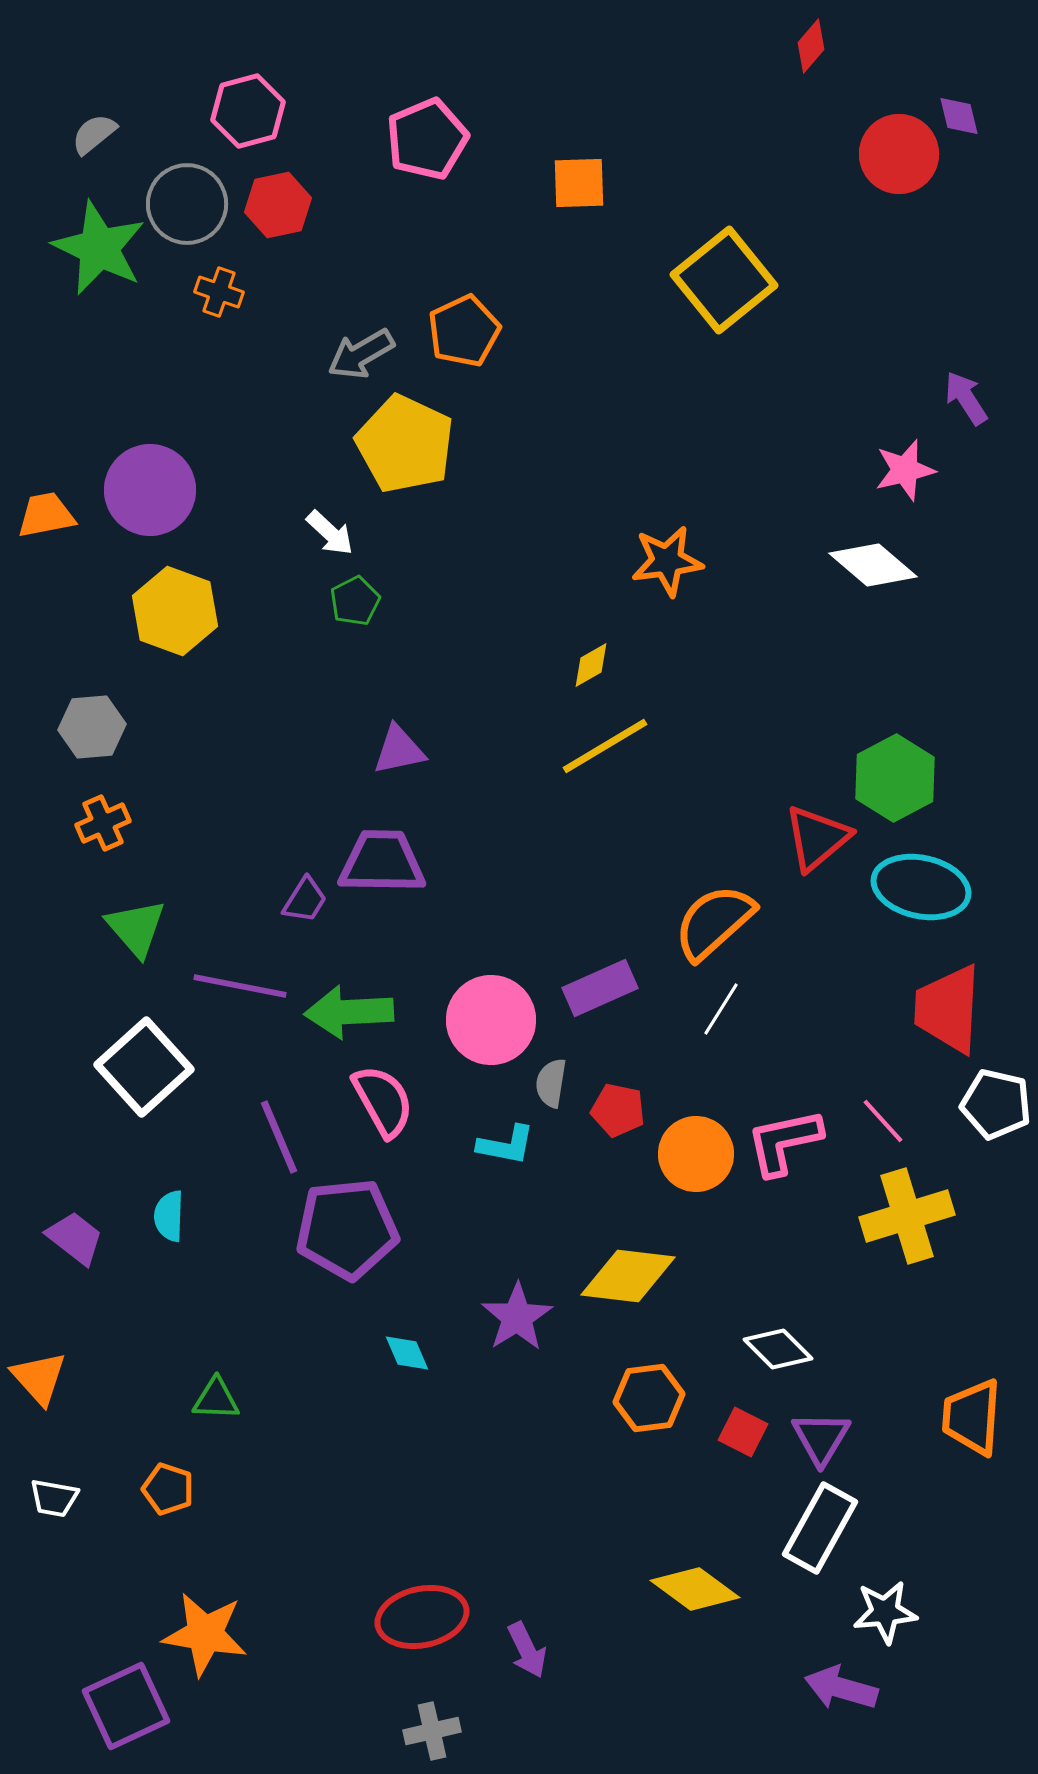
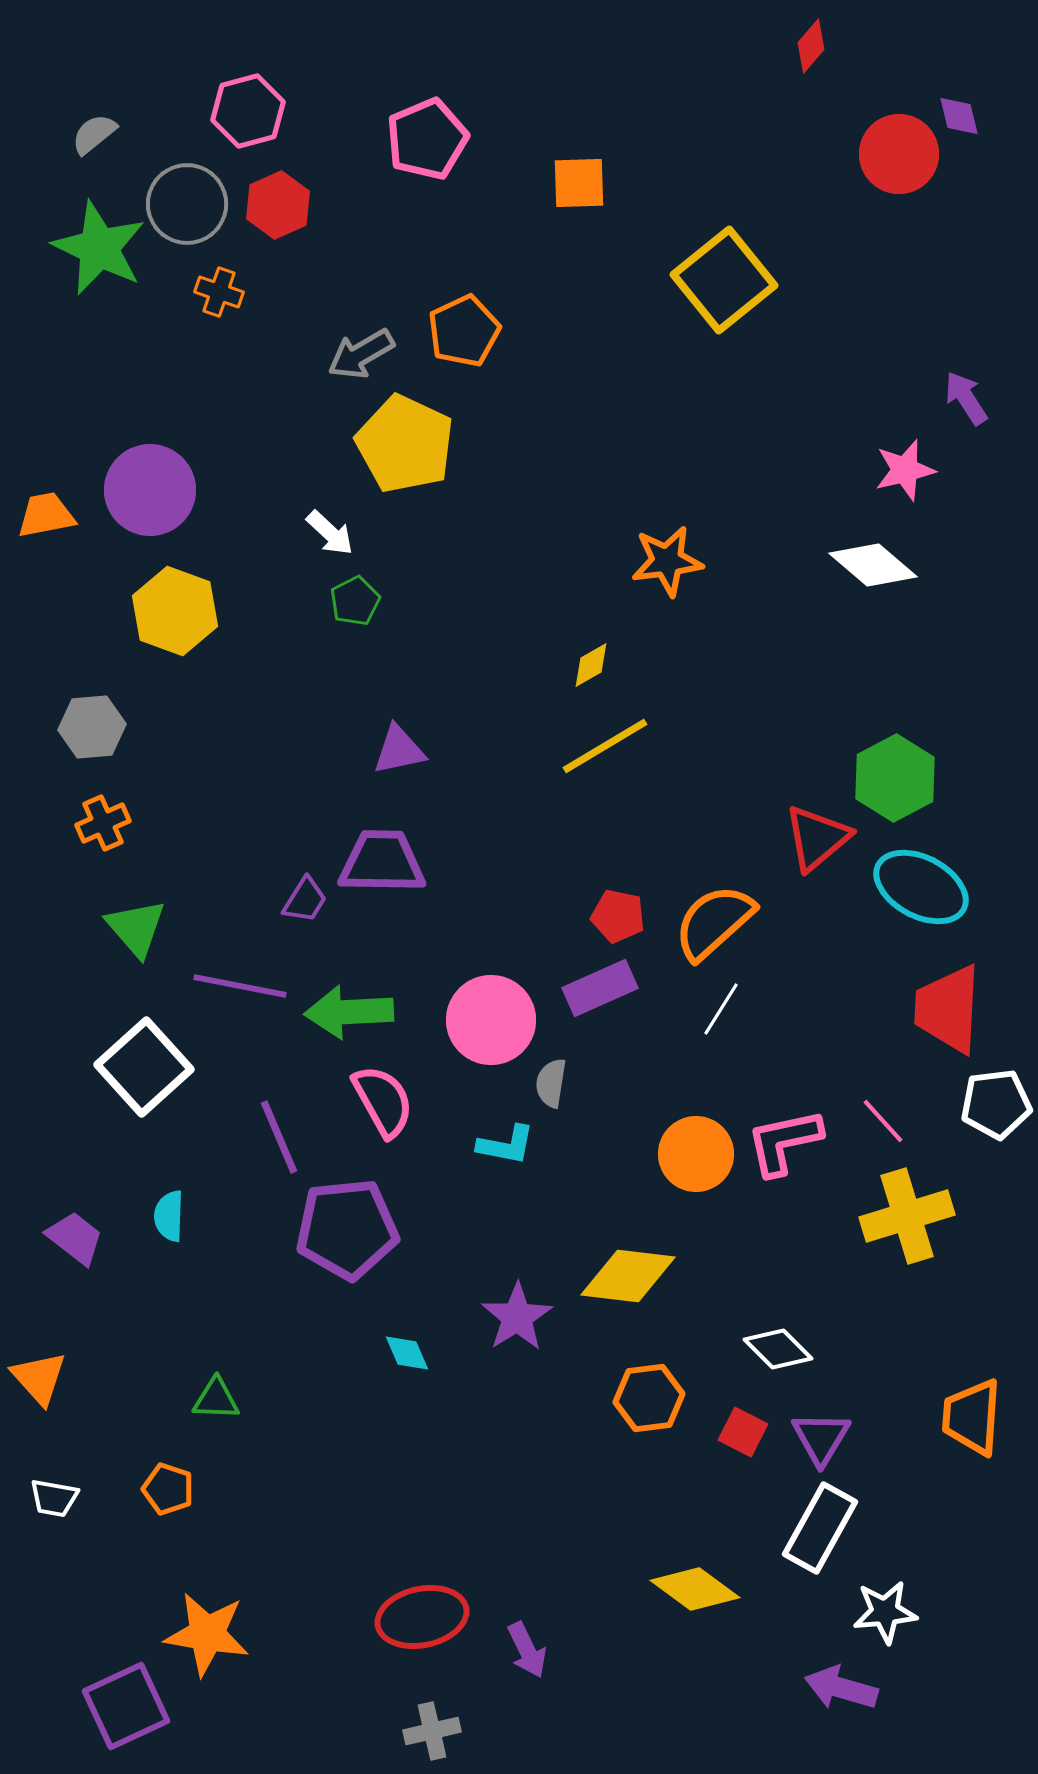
red hexagon at (278, 205): rotated 12 degrees counterclockwise
cyan ellipse at (921, 887): rotated 16 degrees clockwise
white pentagon at (996, 1104): rotated 20 degrees counterclockwise
red pentagon at (618, 1110): moved 194 px up
orange star at (205, 1634): moved 2 px right
